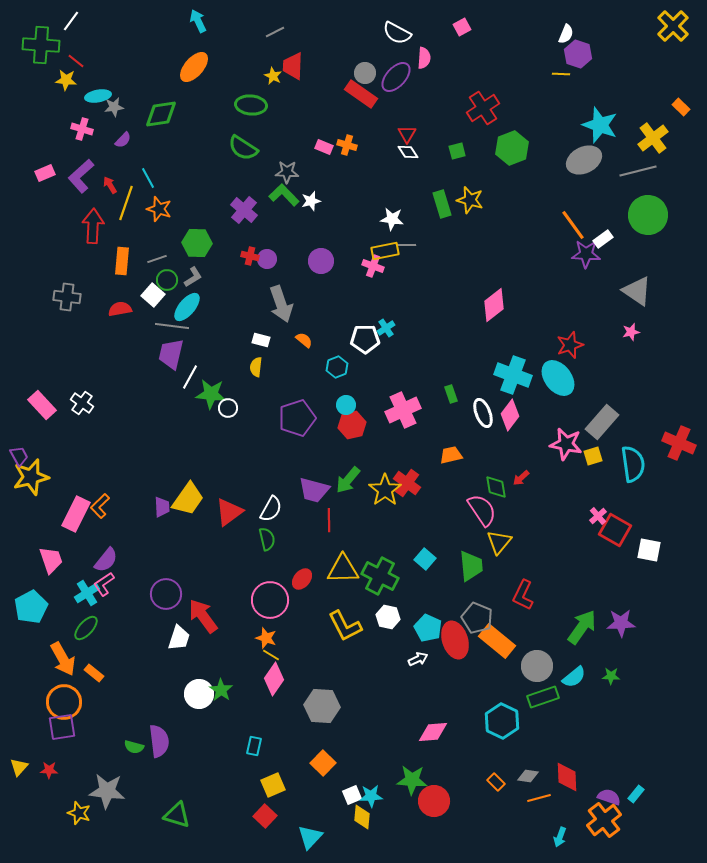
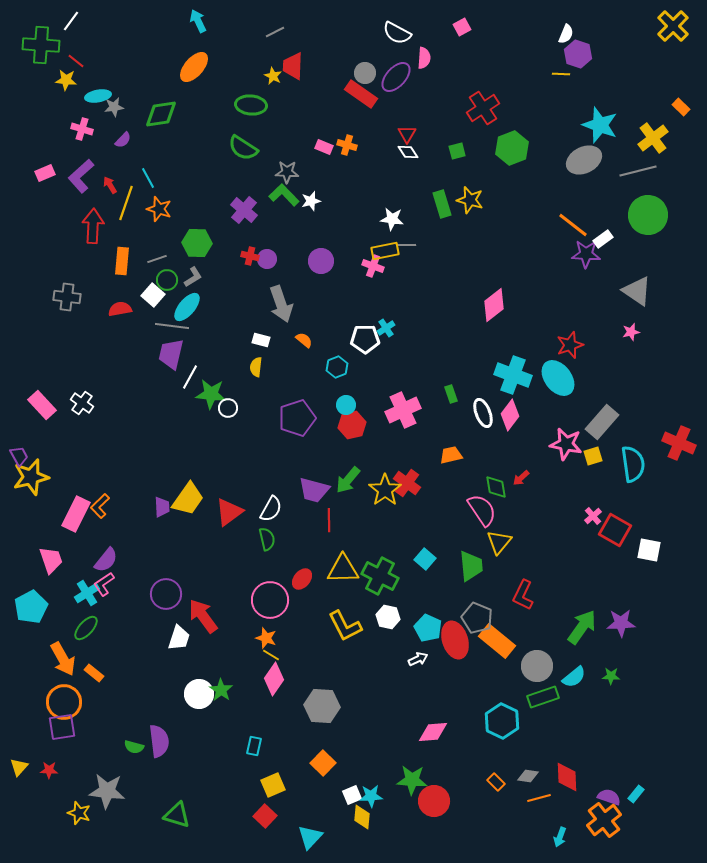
orange line at (573, 225): rotated 16 degrees counterclockwise
pink cross at (598, 516): moved 5 px left
